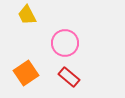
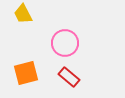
yellow trapezoid: moved 4 px left, 1 px up
orange square: rotated 20 degrees clockwise
